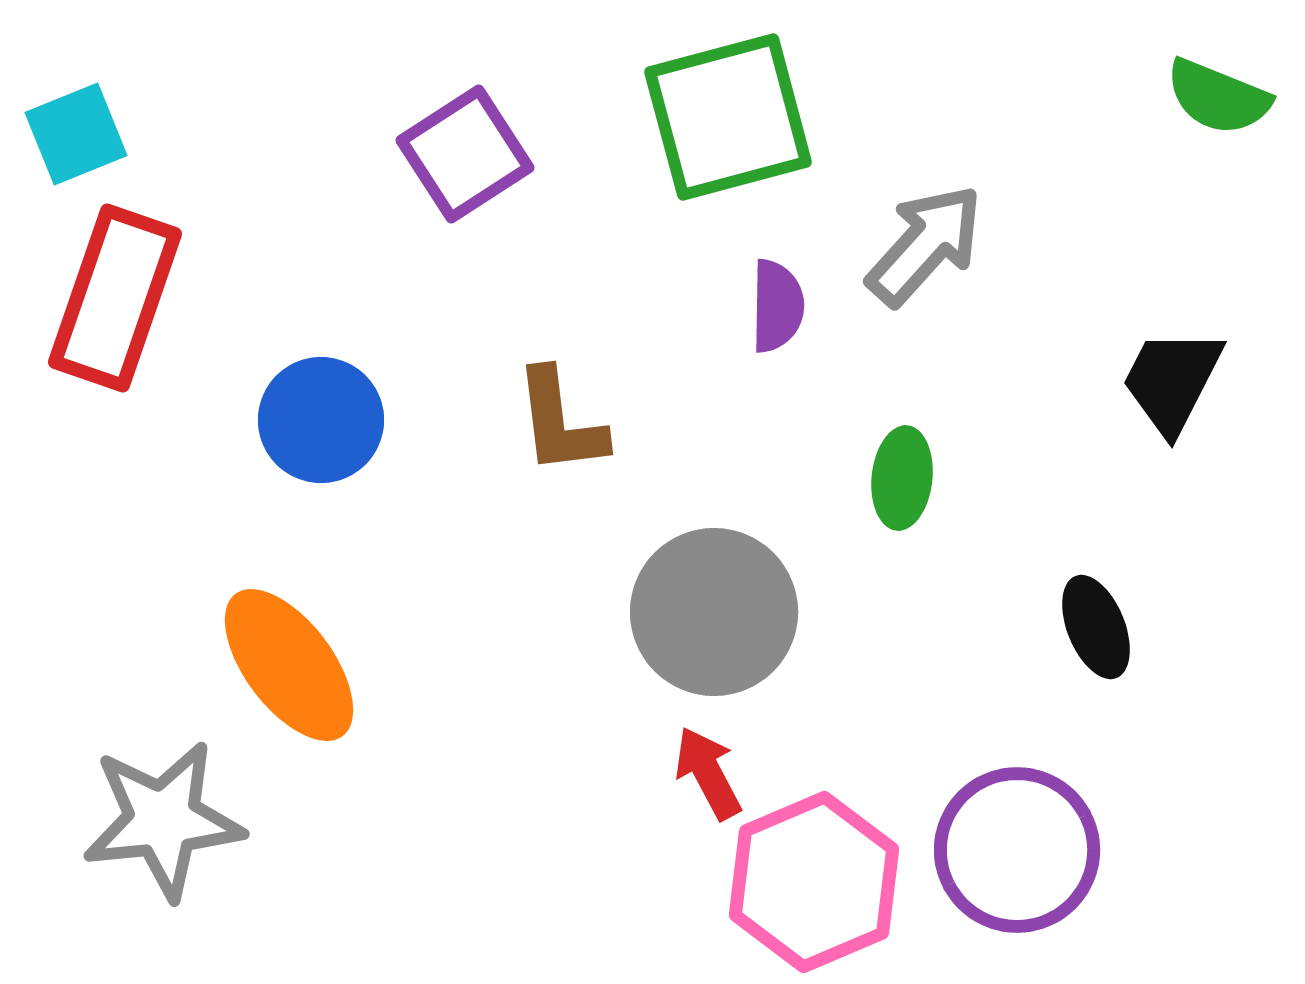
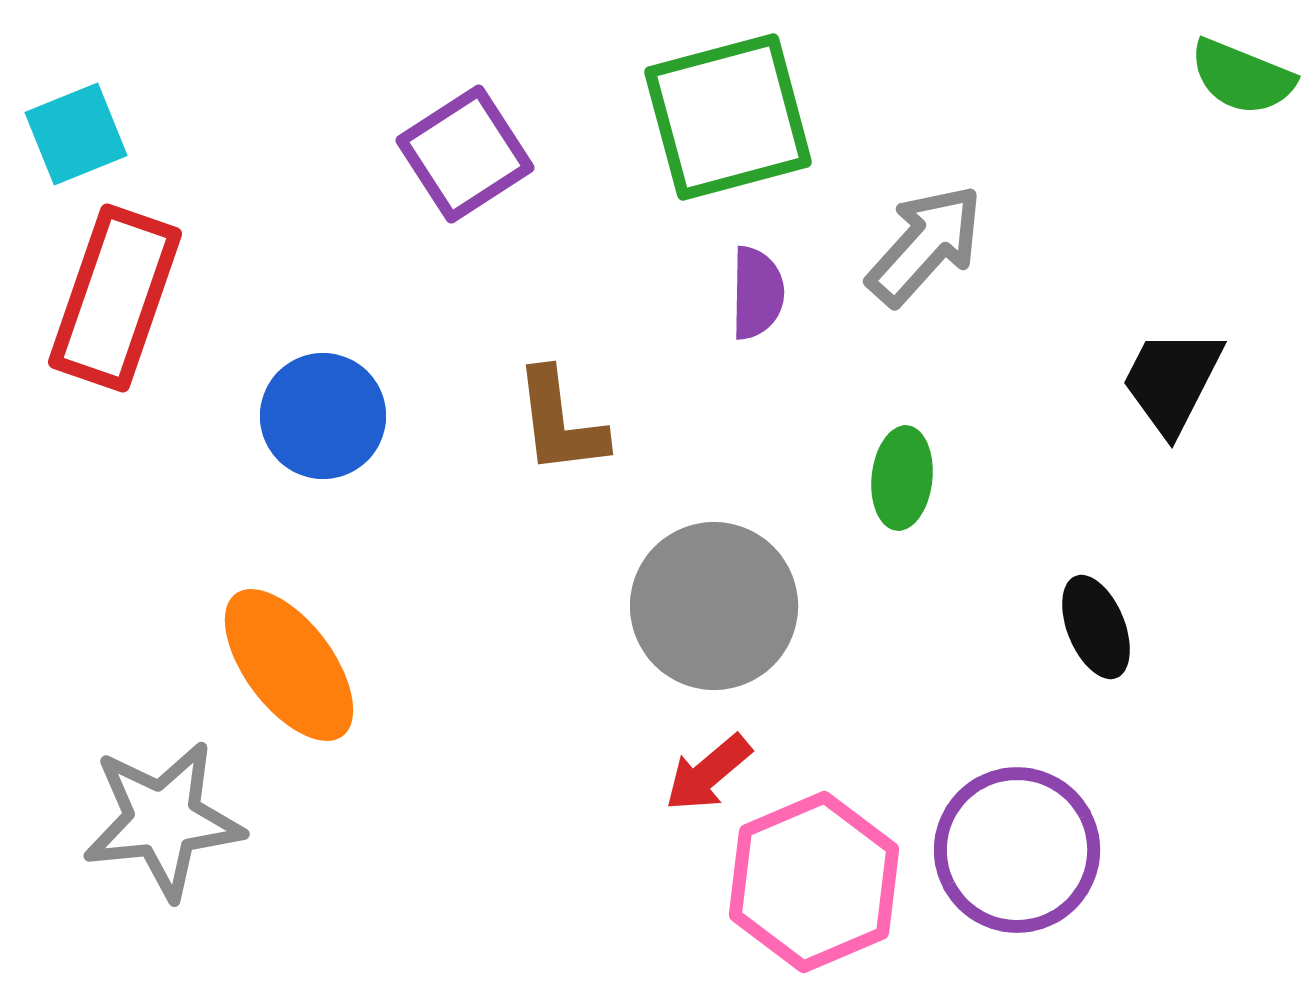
green semicircle: moved 24 px right, 20 px up
purple semicircle: moved 20 px left, 13 px up
blue circle: moved 2 px right, 4 px up
gray circle: moved 6 px up
red arrow: rotated 102 degrees counterclockwise
